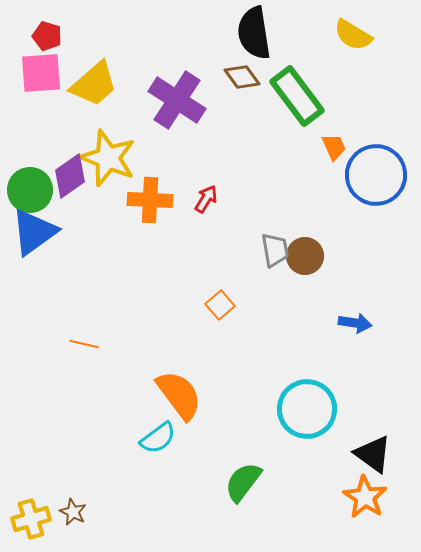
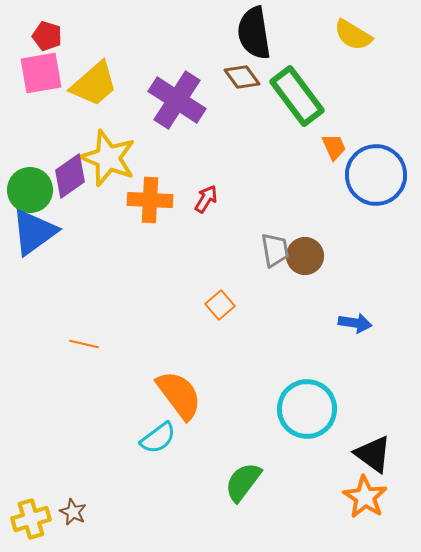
pink square: rotated 6 degrees counterclockwise
